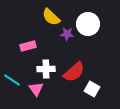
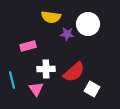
yellow semicircle: rotated 36 degrees counterclockwise
cyan line: rotated 42 degrees clockwise
